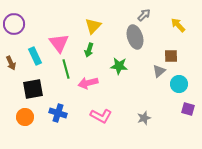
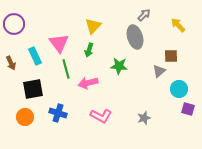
cyan circle: moved 5 px down
